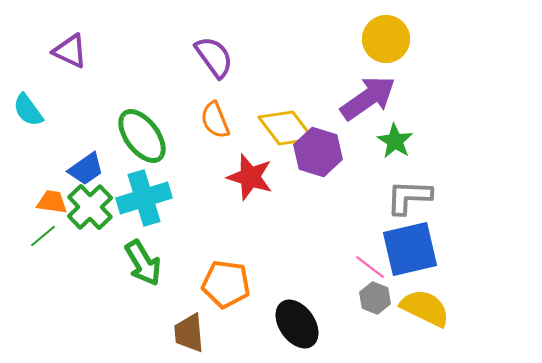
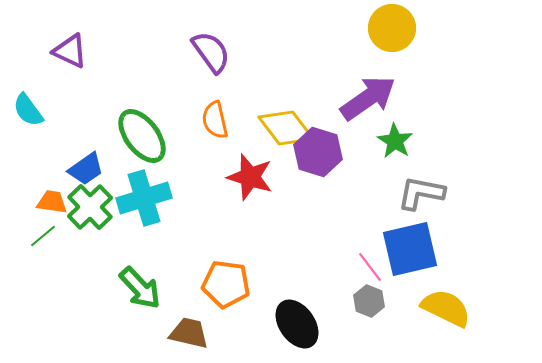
yellow circle: moved 6 px right, 11 px up
purple semicircle: moved 3 px left, 5 px up
orange semicircle: rotated 9 degrees clockwise
gray L-shape: moved 12 px right, 4 px up; rotated 9 degrees clockwise
green arrow: moved 3 px left, 25 px down; rotated 12 degrees counterclockwise
pink line: rotated 16 degrees clockwise
gray hexagon: moved 6 px left, 3 px down
yellow semicircle: moved 21 px right
brown trapezoid: rotated 108 degrees clockwise
